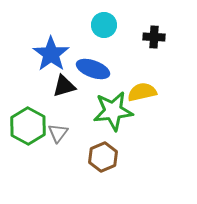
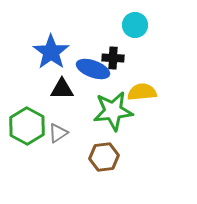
cyan circle: moved 31 px right
black cross: moved 41 px left, 21 px down
blue star: moved 2 px up
black triangle: moved 2 px left, 3 px down; rotated 15 degrees clockwise
yellow semicircle: rotated 8 degrees clockwise
green hexagon: moved 1 px left
gray triangle: rotated 20 degrees clockwise
brown hexagon: moved 1 px right; rotated 16 degrees clockwise
